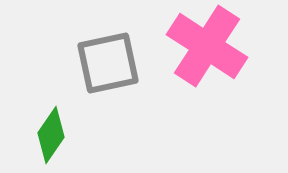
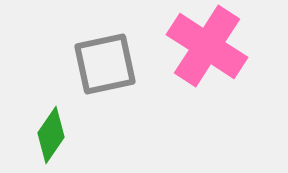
gray square: moved 3 px left, 1 px down
